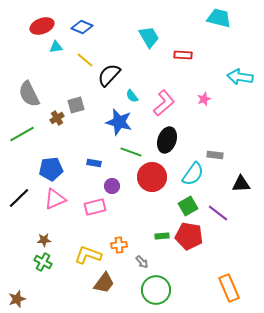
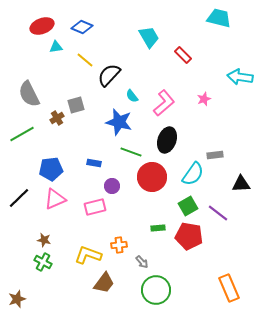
red rectangle at (183, 55): rotated 42 degrees clockwise
gray rectangle at (215, 155): rotated 14 degrees counterclockwise
green rectangle at (162, 236): moved 4 px left, 8 px up
brown star at (44, 240): rotated 16 degrees clockwise
